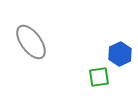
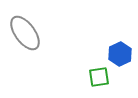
gray ellipse: moved 6 px left, 9 px up
